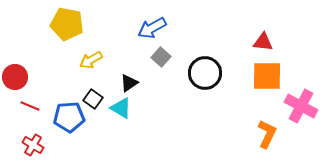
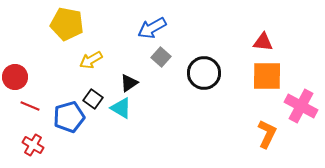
black circle: moved 1 px left
blue pentagon: rotated 12 degrees counterclockwise
